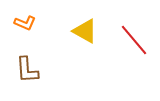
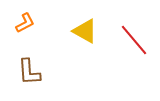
orange L-shape: rotated 50 degrees counterclockwise
brown L-shape: moved 2 px right, 2 px down
